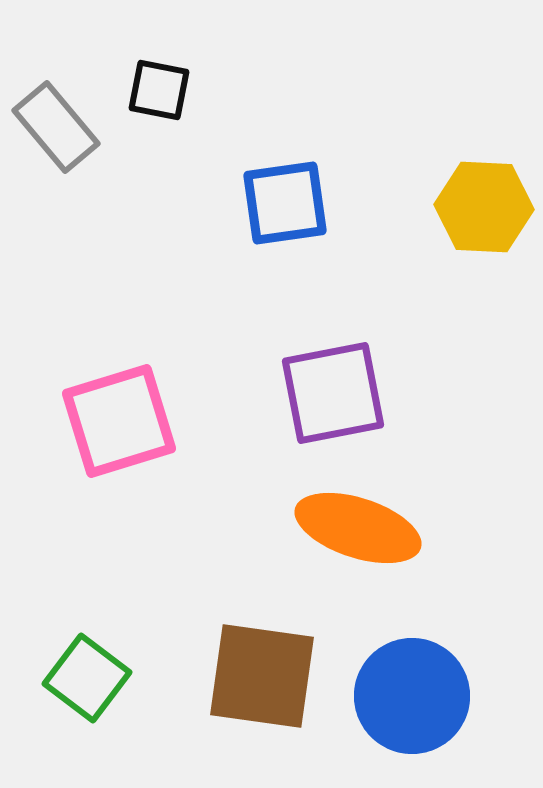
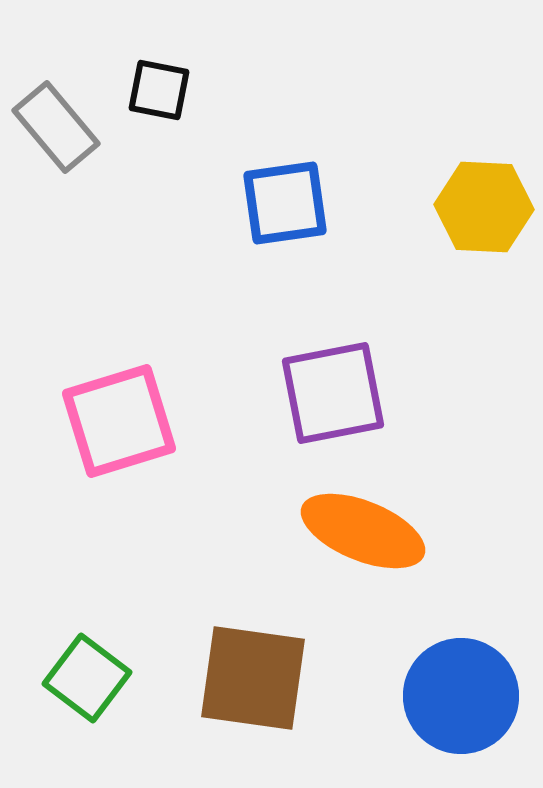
orange ellipse: moved 5 px right, 3 px down; rotated 4 degrees clockwise
brown square: moved 9 px left, 2 px down
blue circle: moved 49 px right
